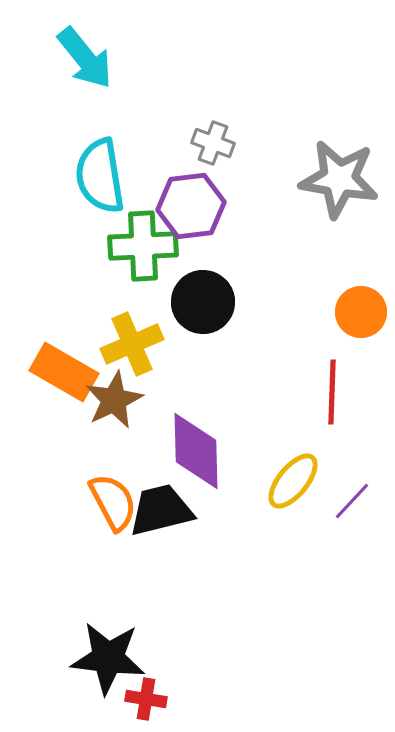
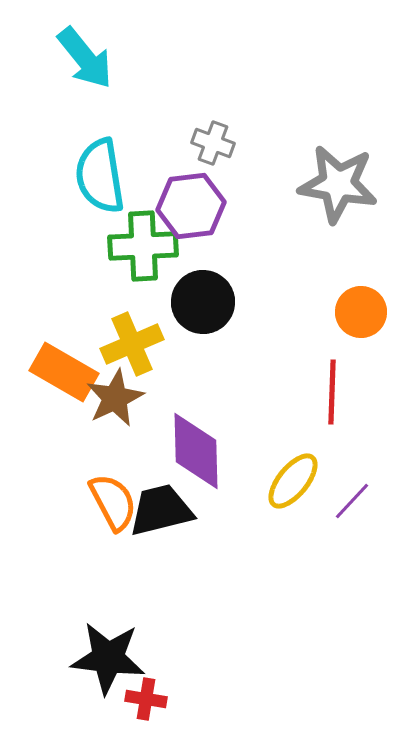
gray star: moved 1 px left, 5 px down
brown star: moved 1 px right, 2 px up
